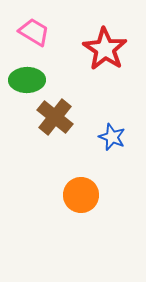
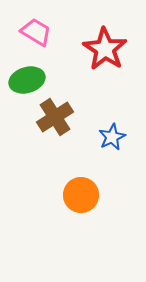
pink trapezoid: moved 2 px right
green ellipse: rotated 16 degrees counterclockwise
brown cross: rotated 18 degrees clockwise
blue star: rotated 24 degrees clockwise
